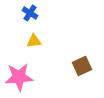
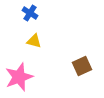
yellow triangle: rotated 21 degrees clockwise
pink star: rotated 16 degrees counterclockwise
